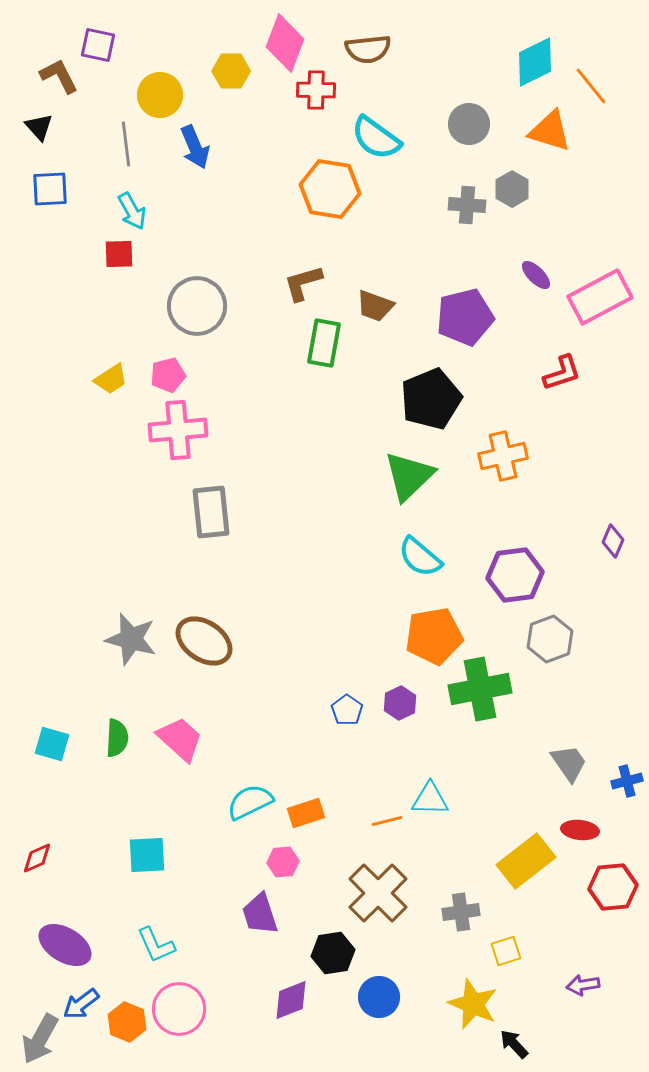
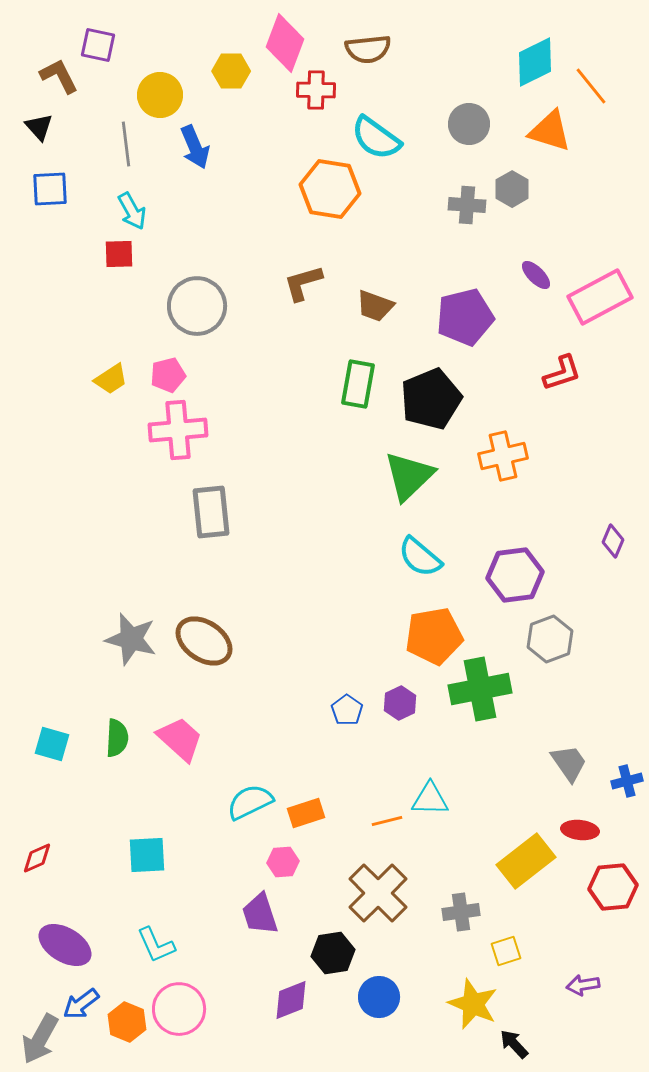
green rectangle at (324, 343): moved 34 px right, 41 px down
